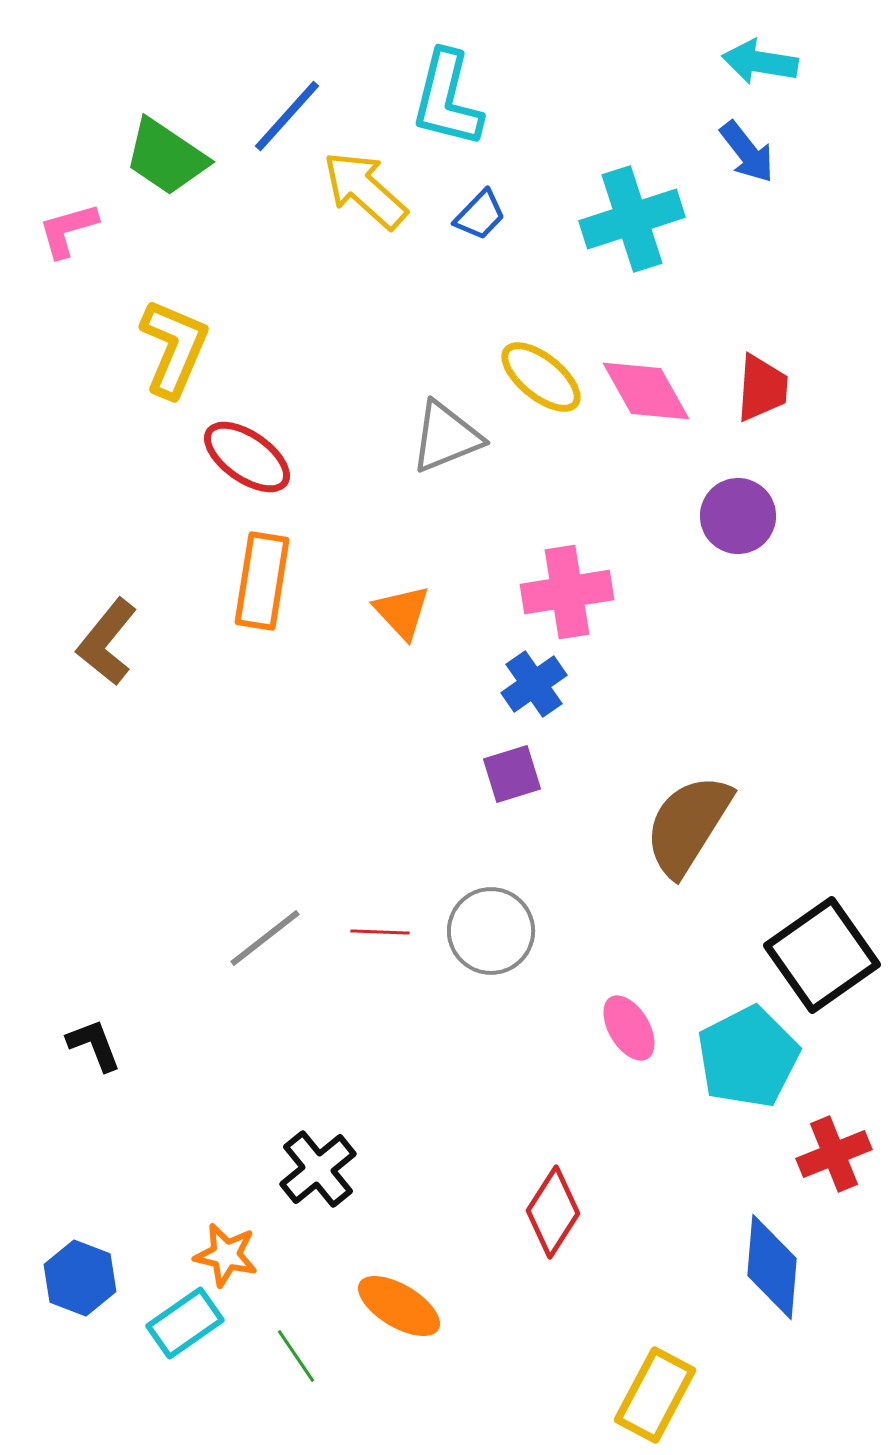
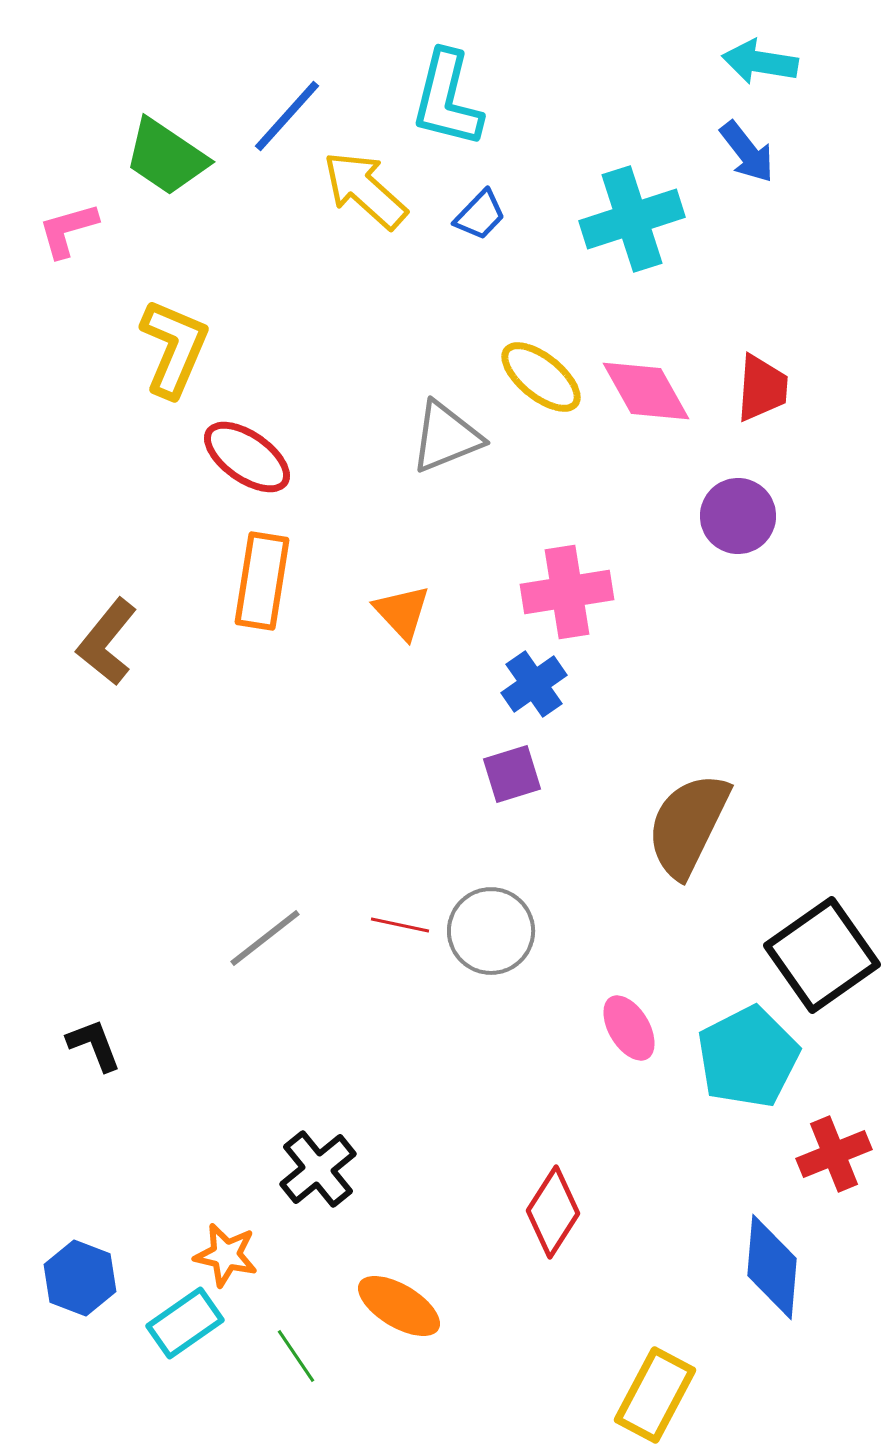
brown semicircle: rotated 6 degrees counterclockwise
red line: moved 20 px right, 7 px up; rotated 10 degrees clockwise
